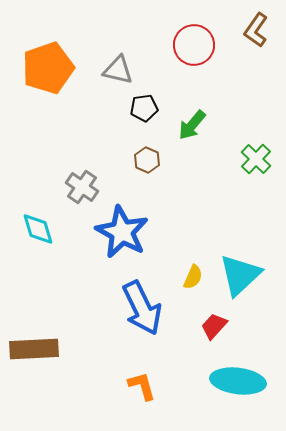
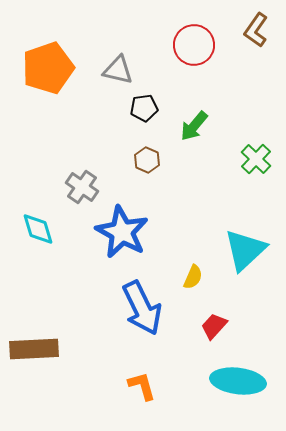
green arrow: moved 2 px right, 1 px down
cyan triangle: moved 5 px right, 25 px up
